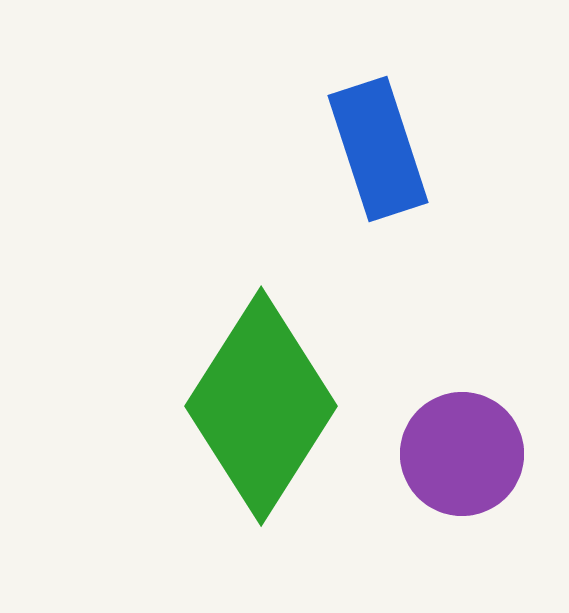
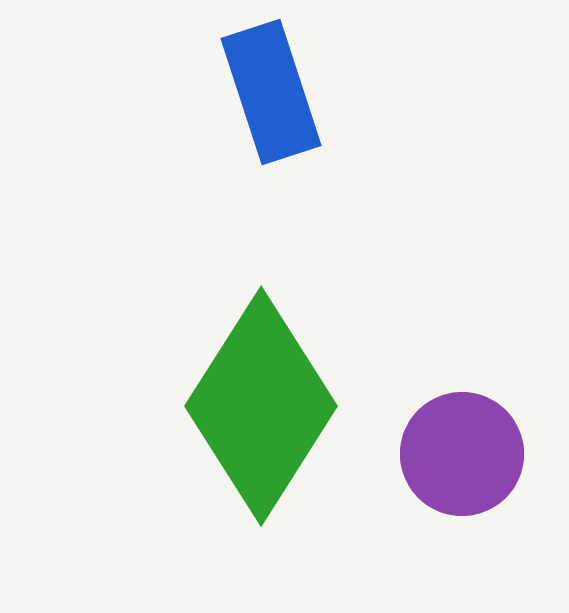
blue rectangle: moved 107 px left, 57 px up
